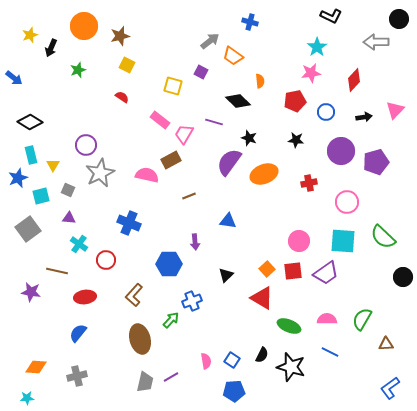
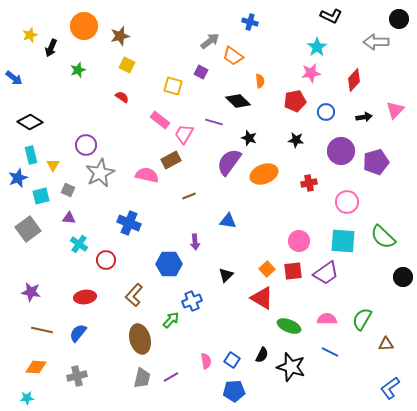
brown line at (57, 271): moved 15 px left, 59 px down
gray trapezoid at (145, 382): moved 3 px left, 4 px up
